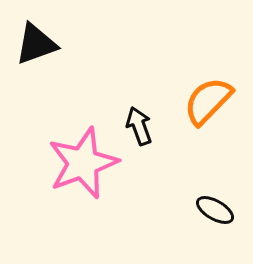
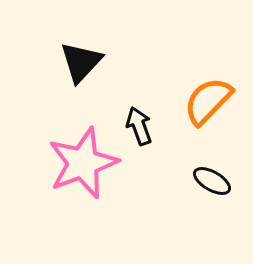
black triangle: moved 45 px right, 18 px down; rotated 27 degrees counterclockwise
black ellipse: moved 3 px left, 29 px up
